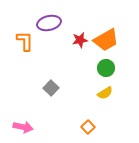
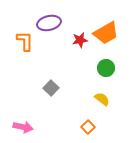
orange trapezoid: moved 7 px up
yellow semicircle: moved 3 px left, 6 px down; rotated 112 degrees counterclockwise
